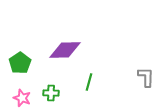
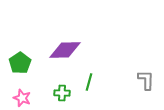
gray L-shape: moved 3 px down
green cross: moved 11 px right
